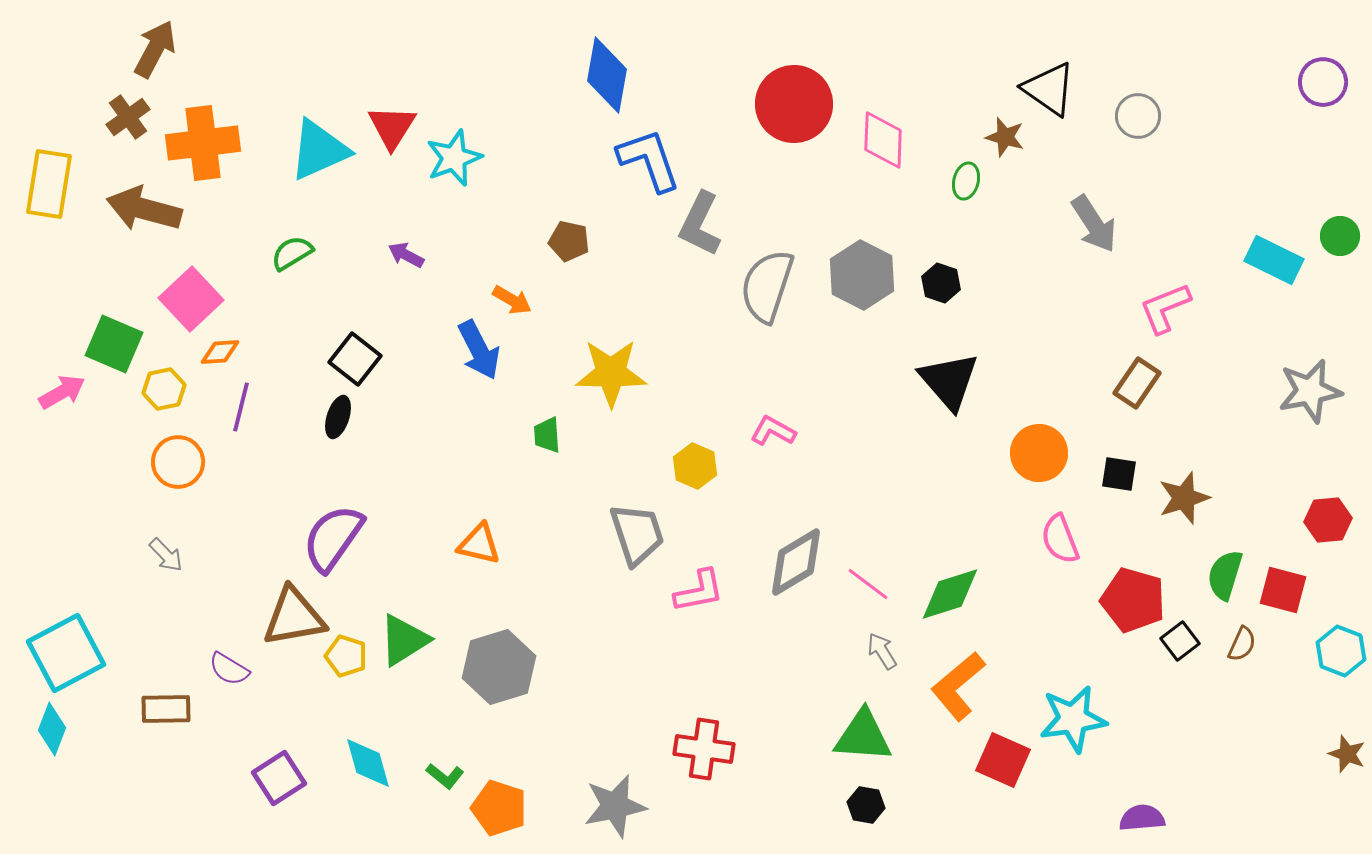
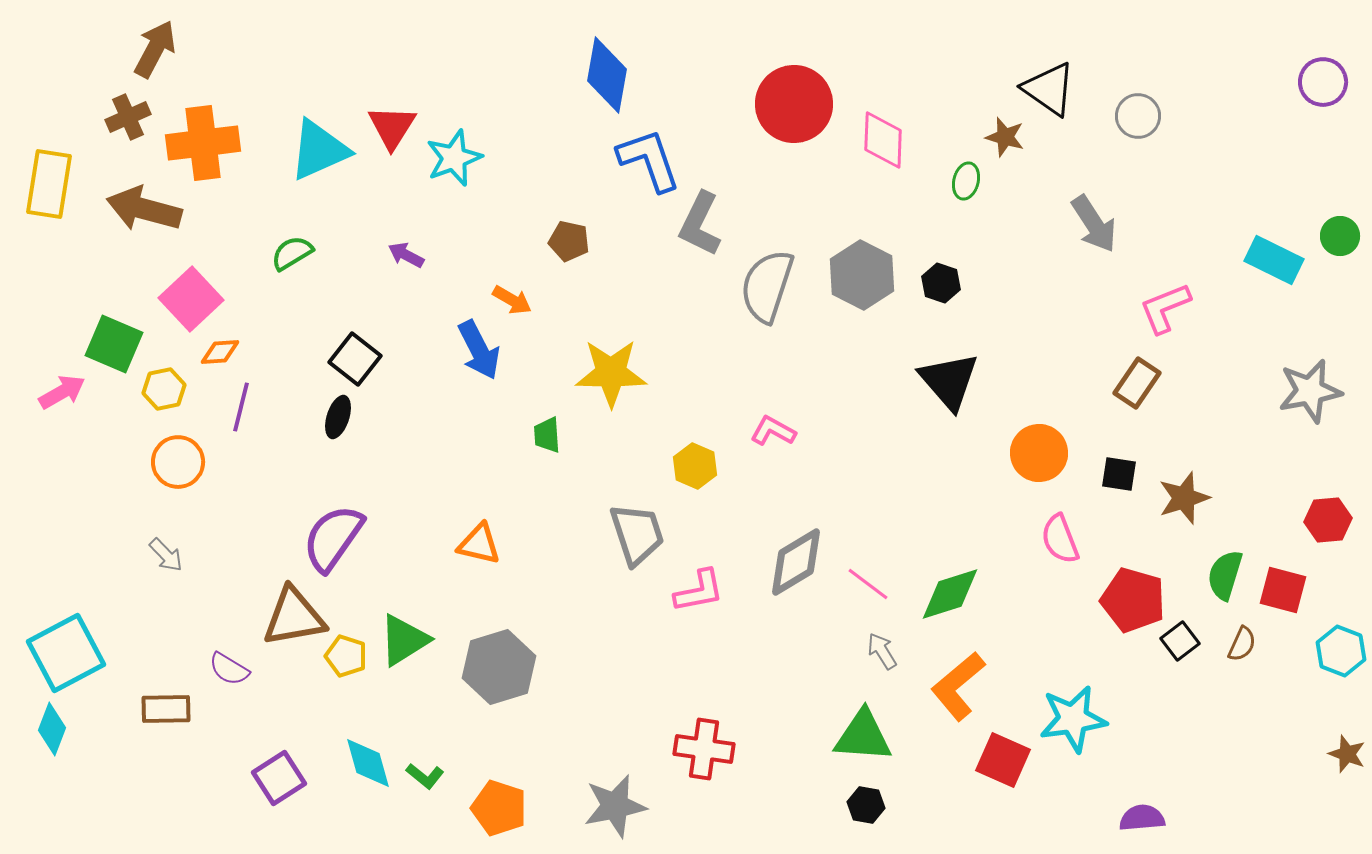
brown cross at (128, 117): rotated 12 degrees clockwise
green L-shape at (445, 776): moved 20 px left
